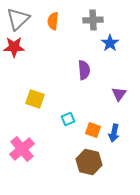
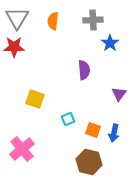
gray triangle: moved 1 px left, 1 px up; rotated 15 degrees counterclockwise
